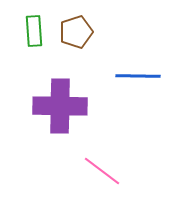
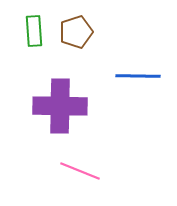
pink line: moved 22 px left; rotated 15 degrees counterclockwise
